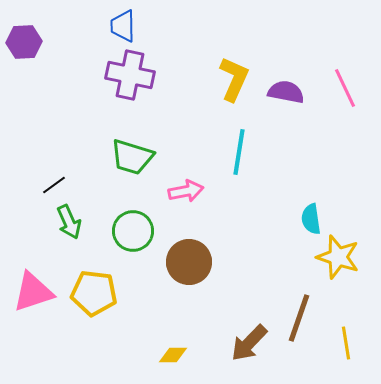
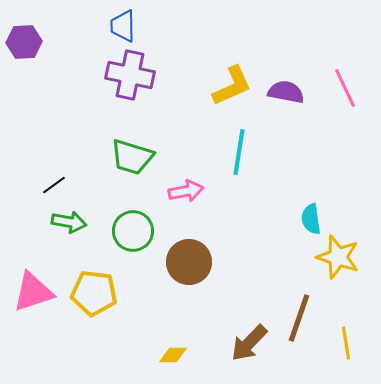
yellow L-shape: moved 2 px left, 7 px down; rotated 42 degrees clockwise
green arrow: rotated 56 degrees counterclockwise
